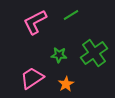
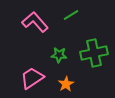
pink L-shape: rotated 76 degrees clockwise
green cross: rotated 24 degrees clockwise
